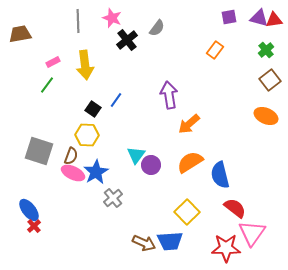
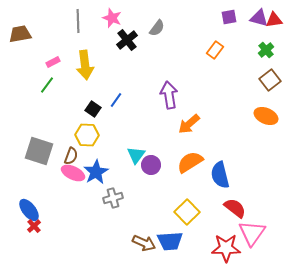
gray cross: rotated 24 degrees clockwise
